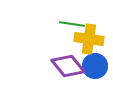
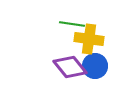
purple diamond: moved 2 px right, 1 px down
